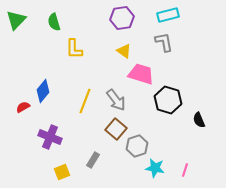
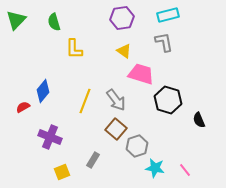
pink line: rotated 56 degrees counterclockwise
